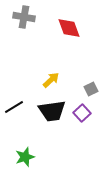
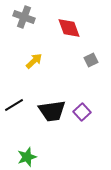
gray cross: rotated 10 degrees clockwise
yellow arrow: moved 17 px left, 19 px up
gray square: moved 29 px up
black line: moved 2 px up
purple square: moved 1 px up
green star: moved 2 px right
